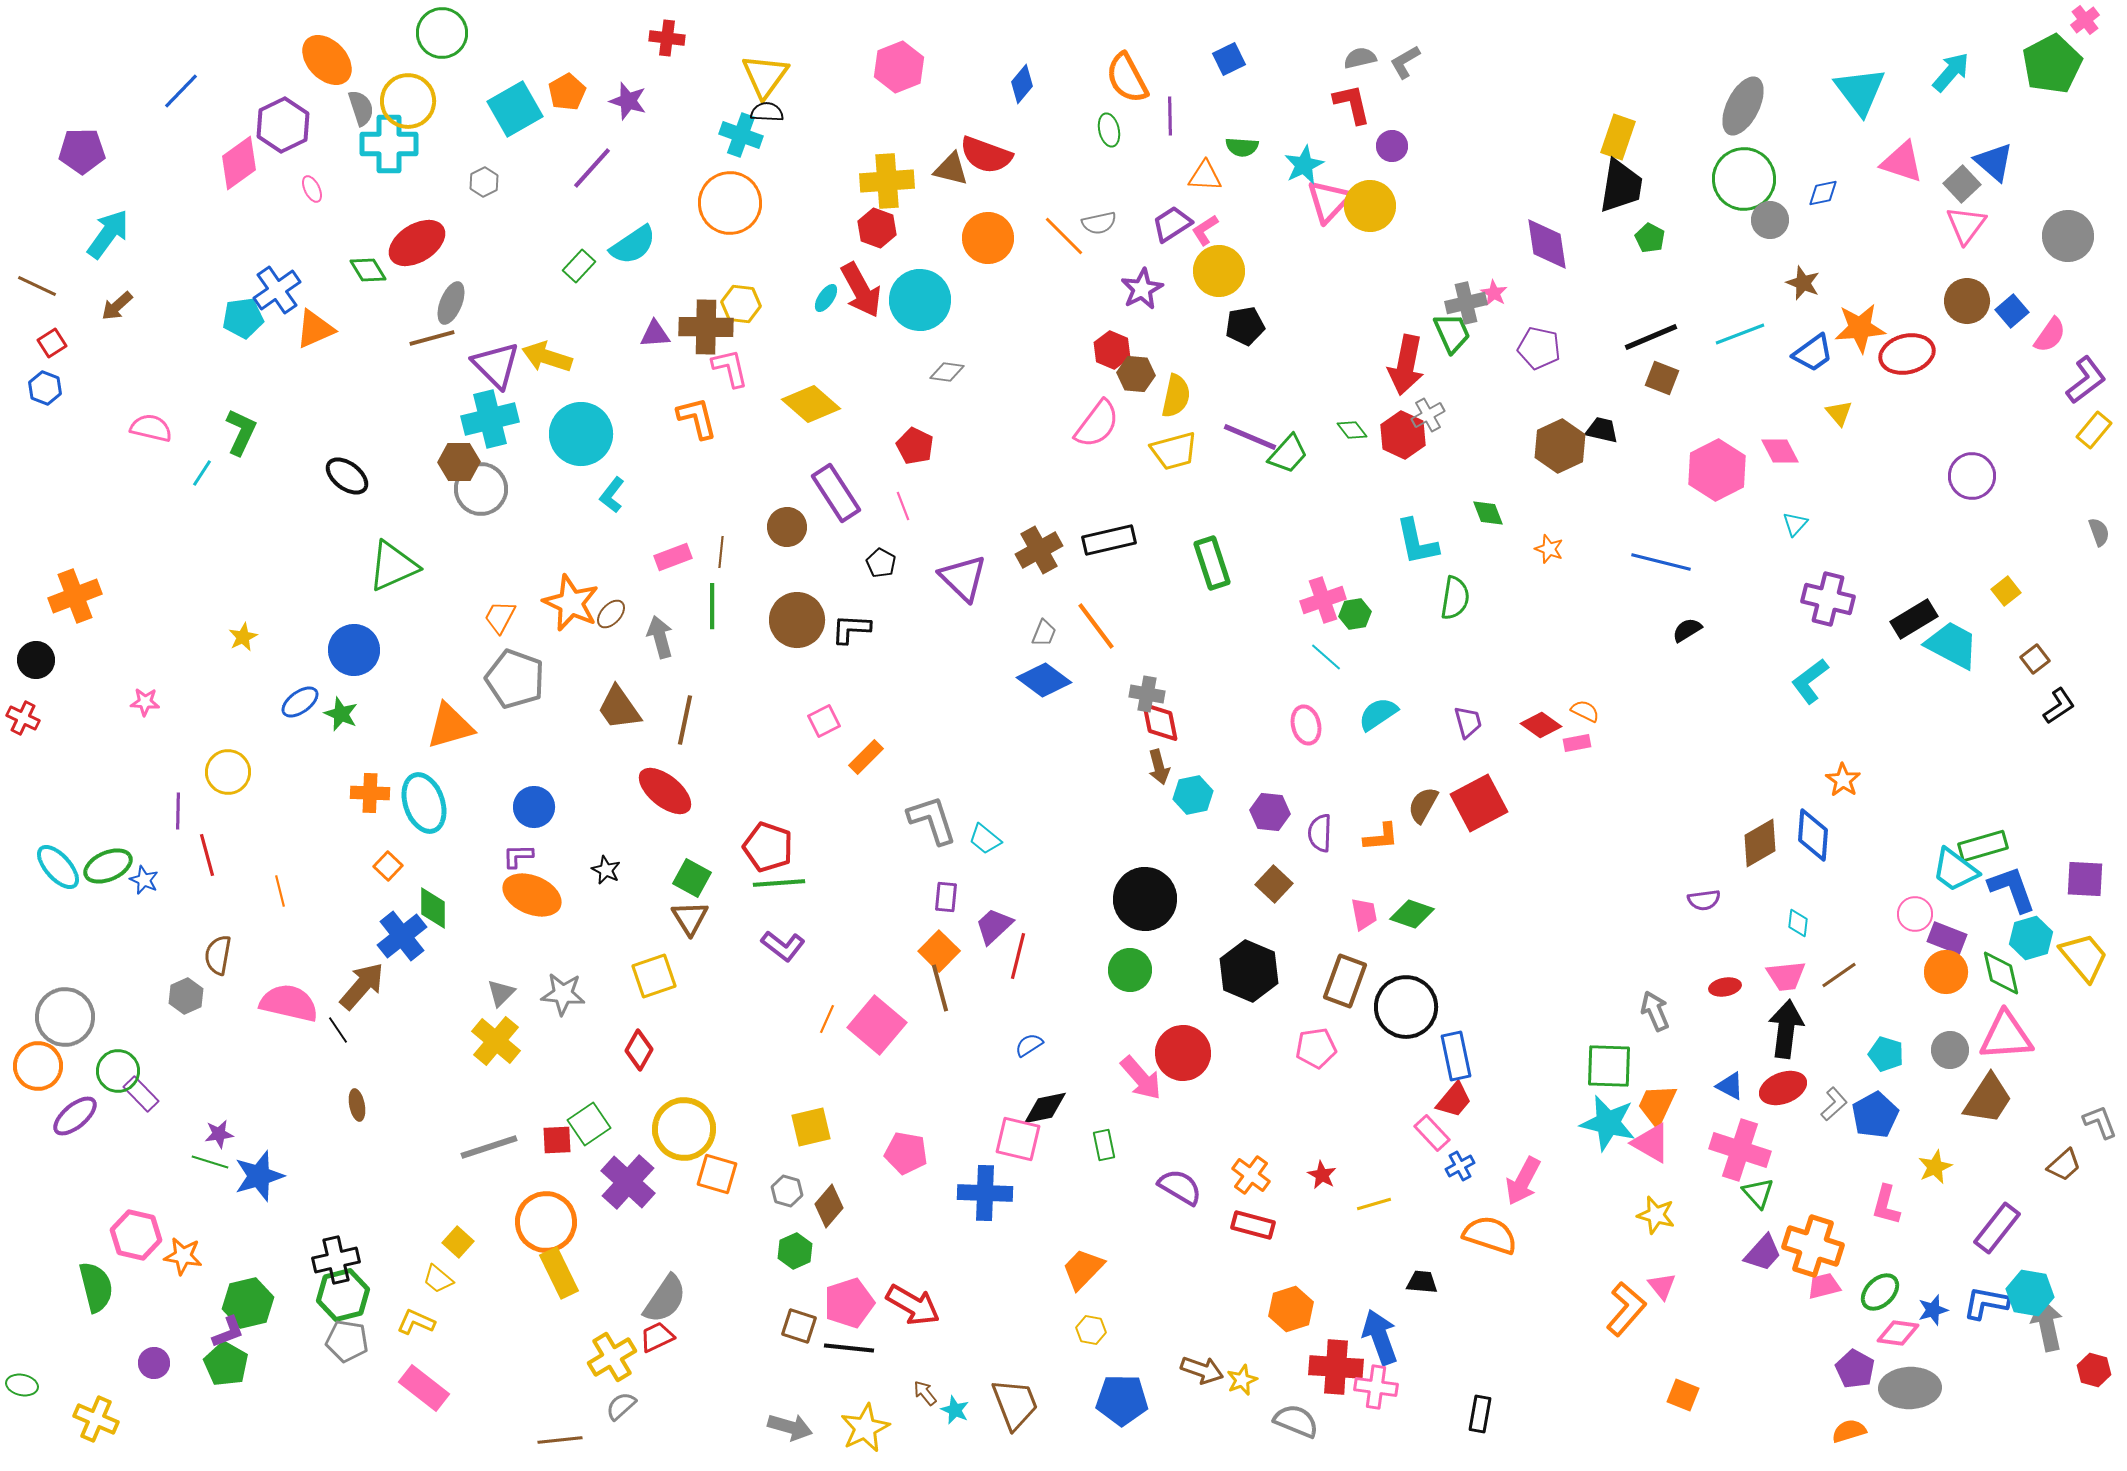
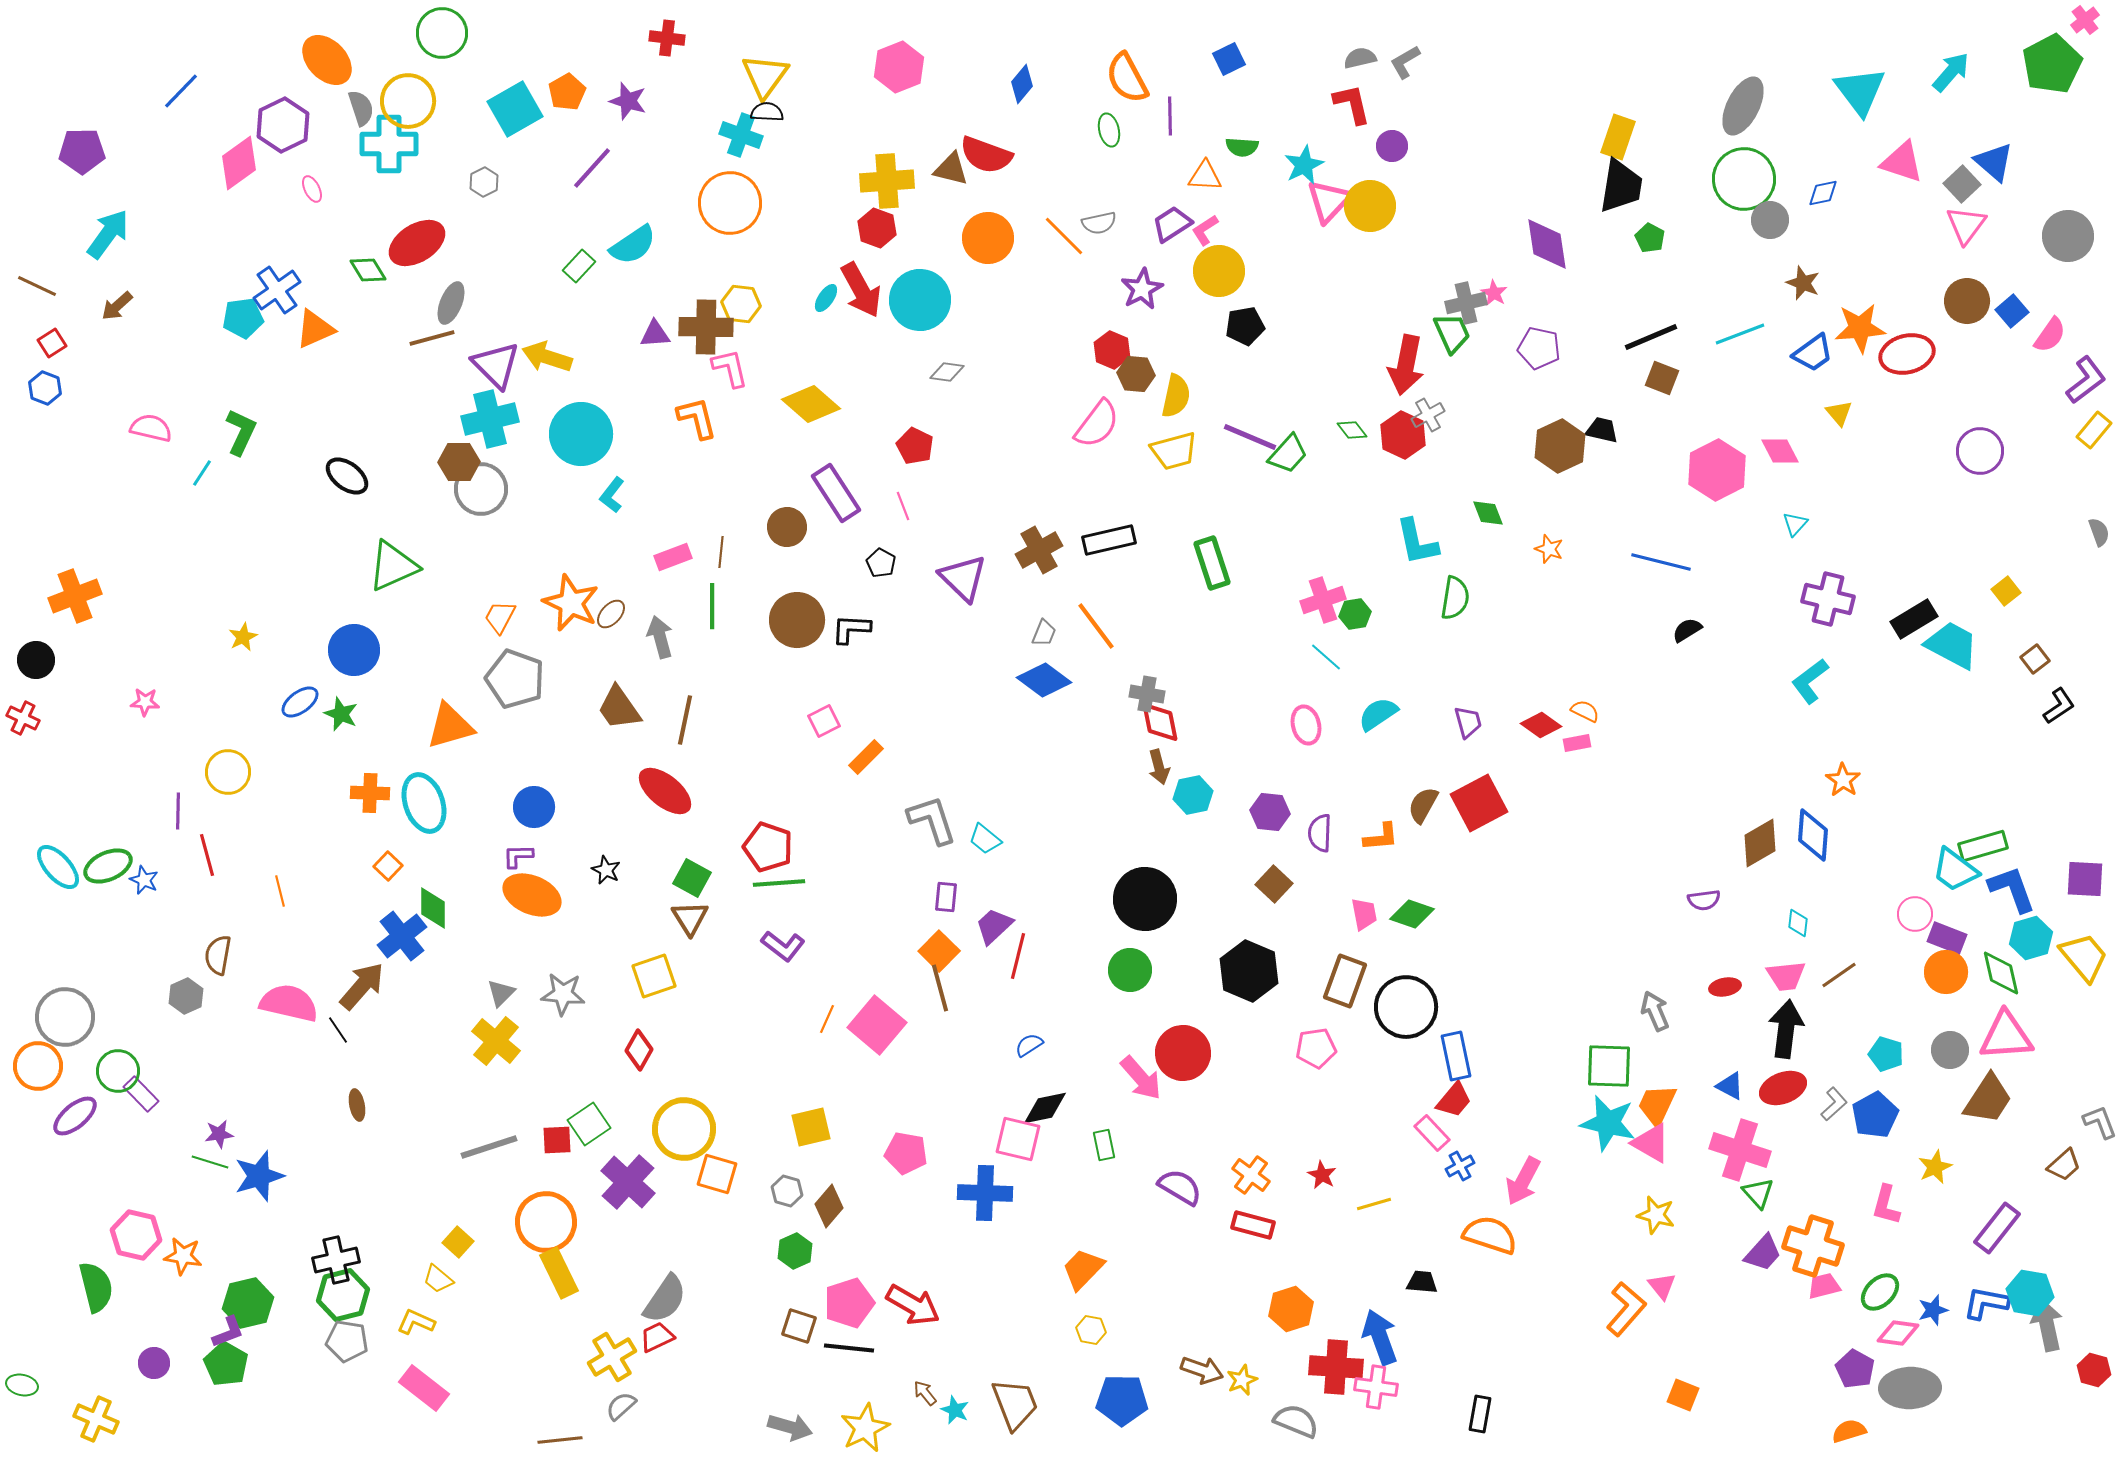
purple circle at (1972, 476): moved 8 px right, 25 px up
